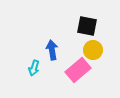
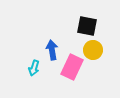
pink rectangle: moved 6 px left, 3 px up; rotated 25 degrees counterclockwise
